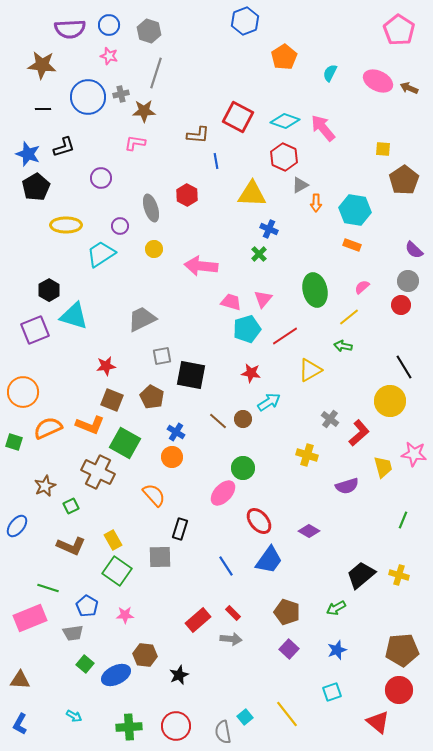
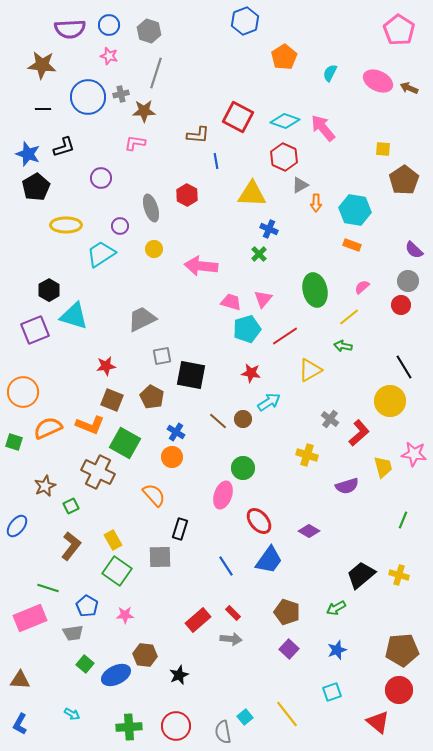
pink ellipse at (223, 493): moved 2 px down; rotated 24 degrees counterclockwise
brown L-shape at (71, 546): rotated 76 degrees counterclockwise
cyan arrow at (74, 716): moved 2 px left, 2 px up
